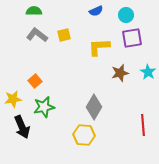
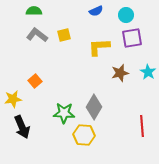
green star: moved 20 px right, 6 px down; rotated 15 degrees clockwise
red line: moved 1 px left, 1 px down
